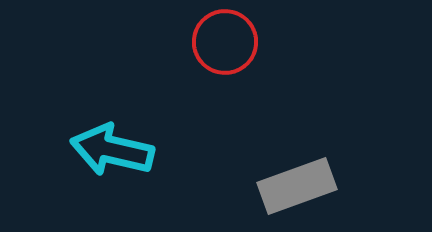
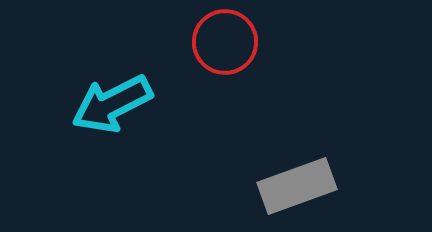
cyan arrow: moved 46 px up; rotated 40 degrees counterclockwise
